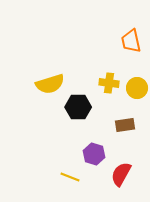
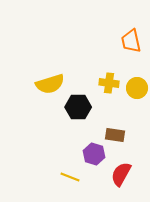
brown rectangle: moved 10 px left, 10 px down; rotated 18 degrees clockwise
